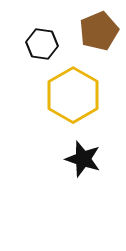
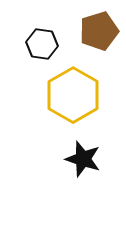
brown pentagon: rotated 6 degrees clockwise
